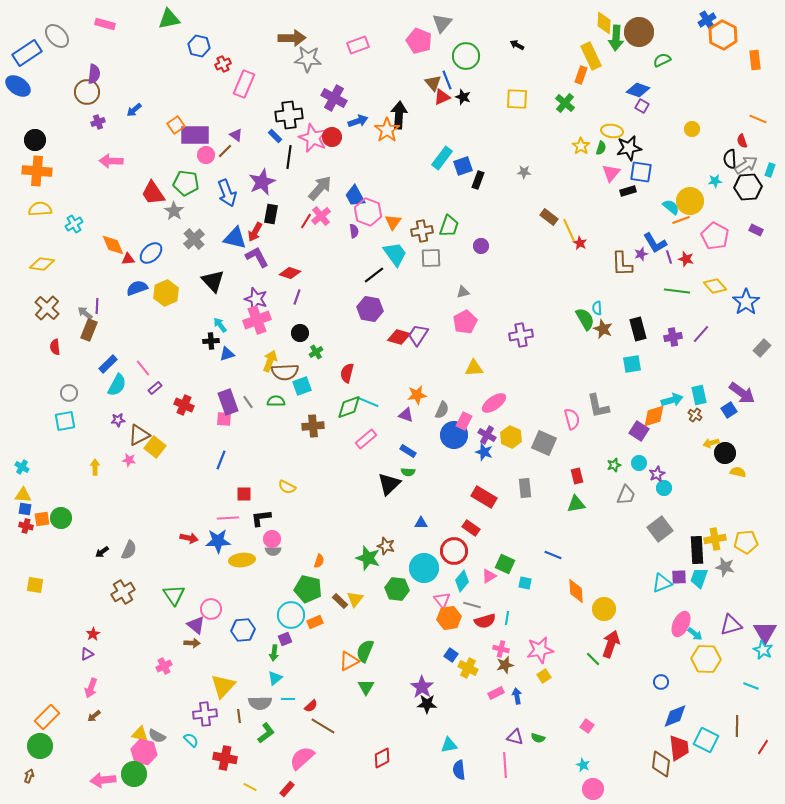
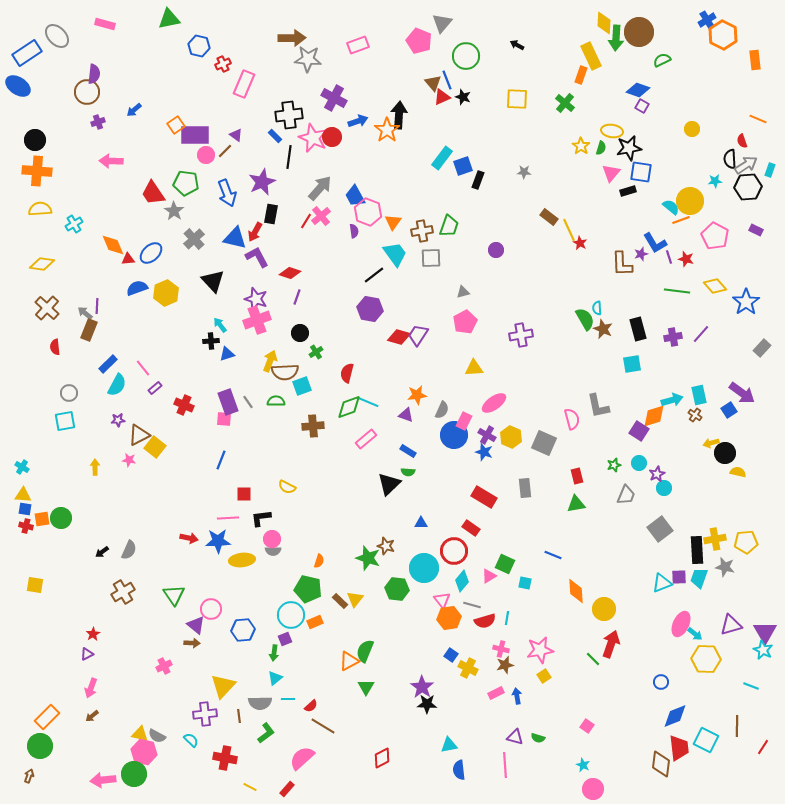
purple circle at (481, 246): moved 15 px right, 4 px down
brown arrow at (94, 716): moved 2 px left
